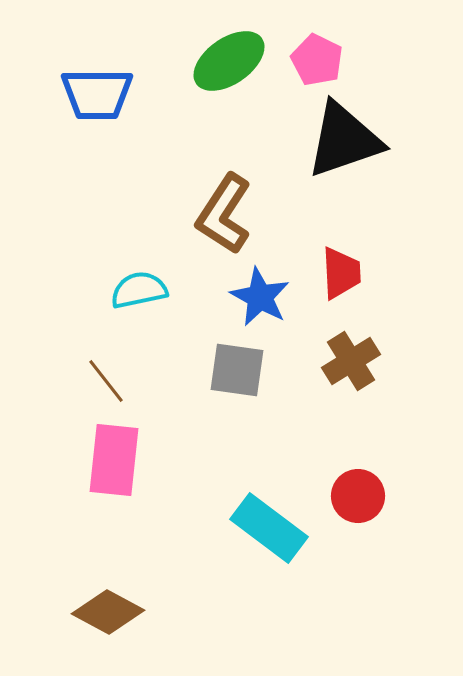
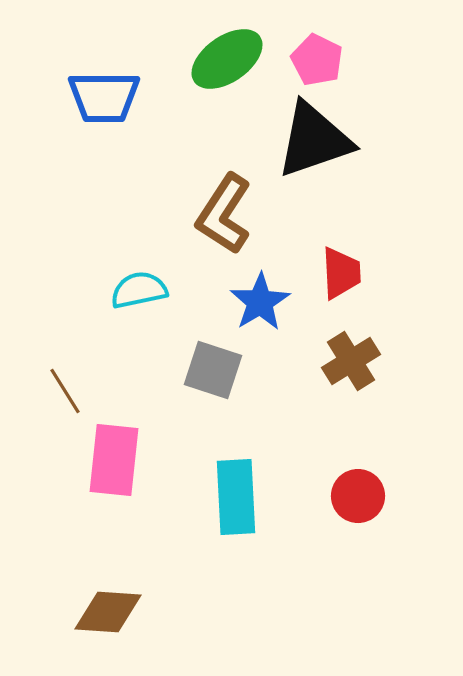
green ellipse: moved 2 px left, 2 px up
blue trapezoid: moved 7 px right, 3 px down
black triangle: moved 30 px left
blue star: moved 5 px down; rotated 12 degrees clockwise
gray square: moved 24 px left; rotated 10 degrees clockwise
brown line: moved 41 px left, 10 px down; rotated 6 degrees clockwise
cyan rectangle: moved 33 px left, 31 px up; rotated 50 degrees clockwise
brown diamond: rotated 24 degrees counterclockwise
